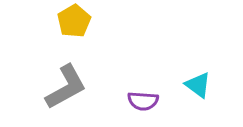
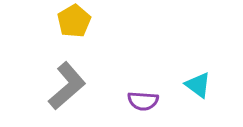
gray L-shape: moved 1 px right, 1 px up; rotated 12 degrees counterclockwise
